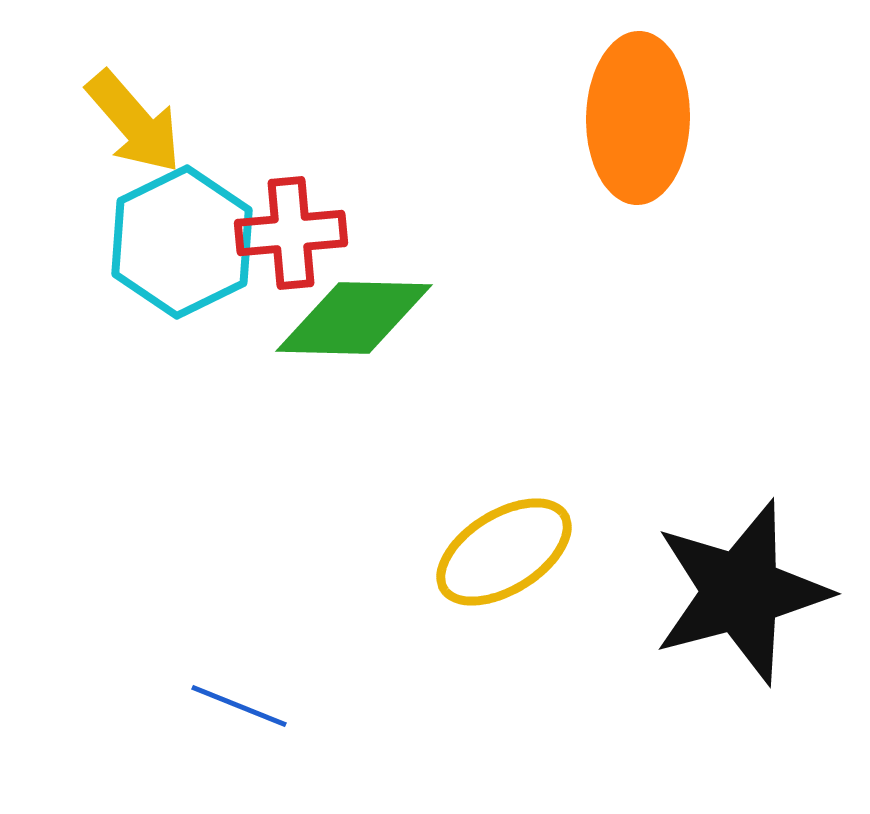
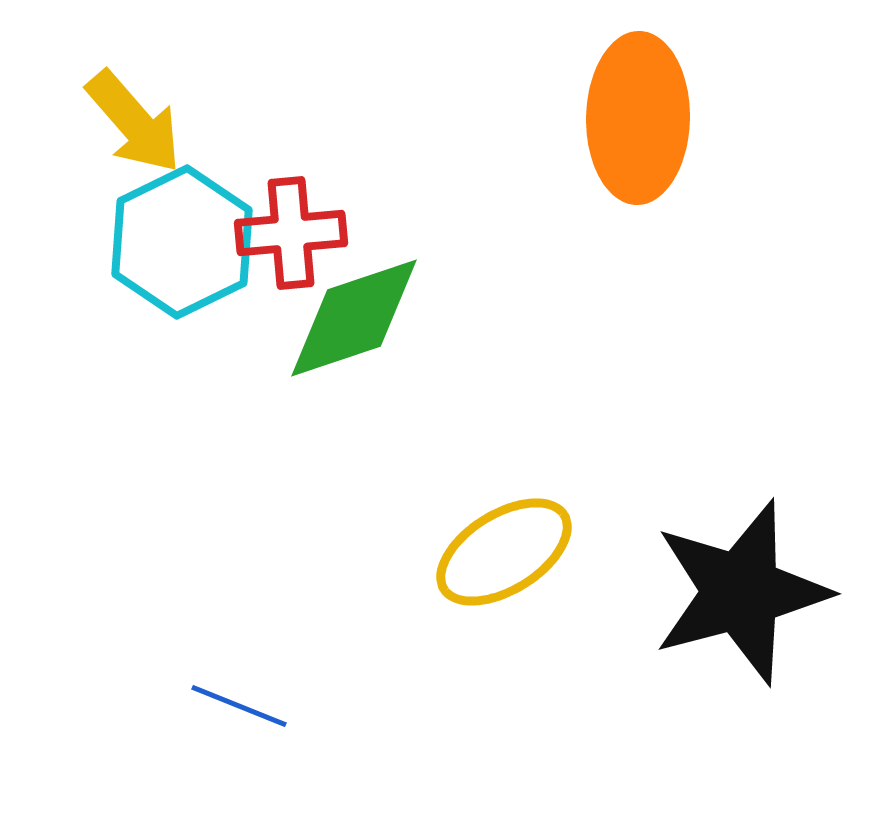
green diamond: rotated 20 degrees counterclockwise
